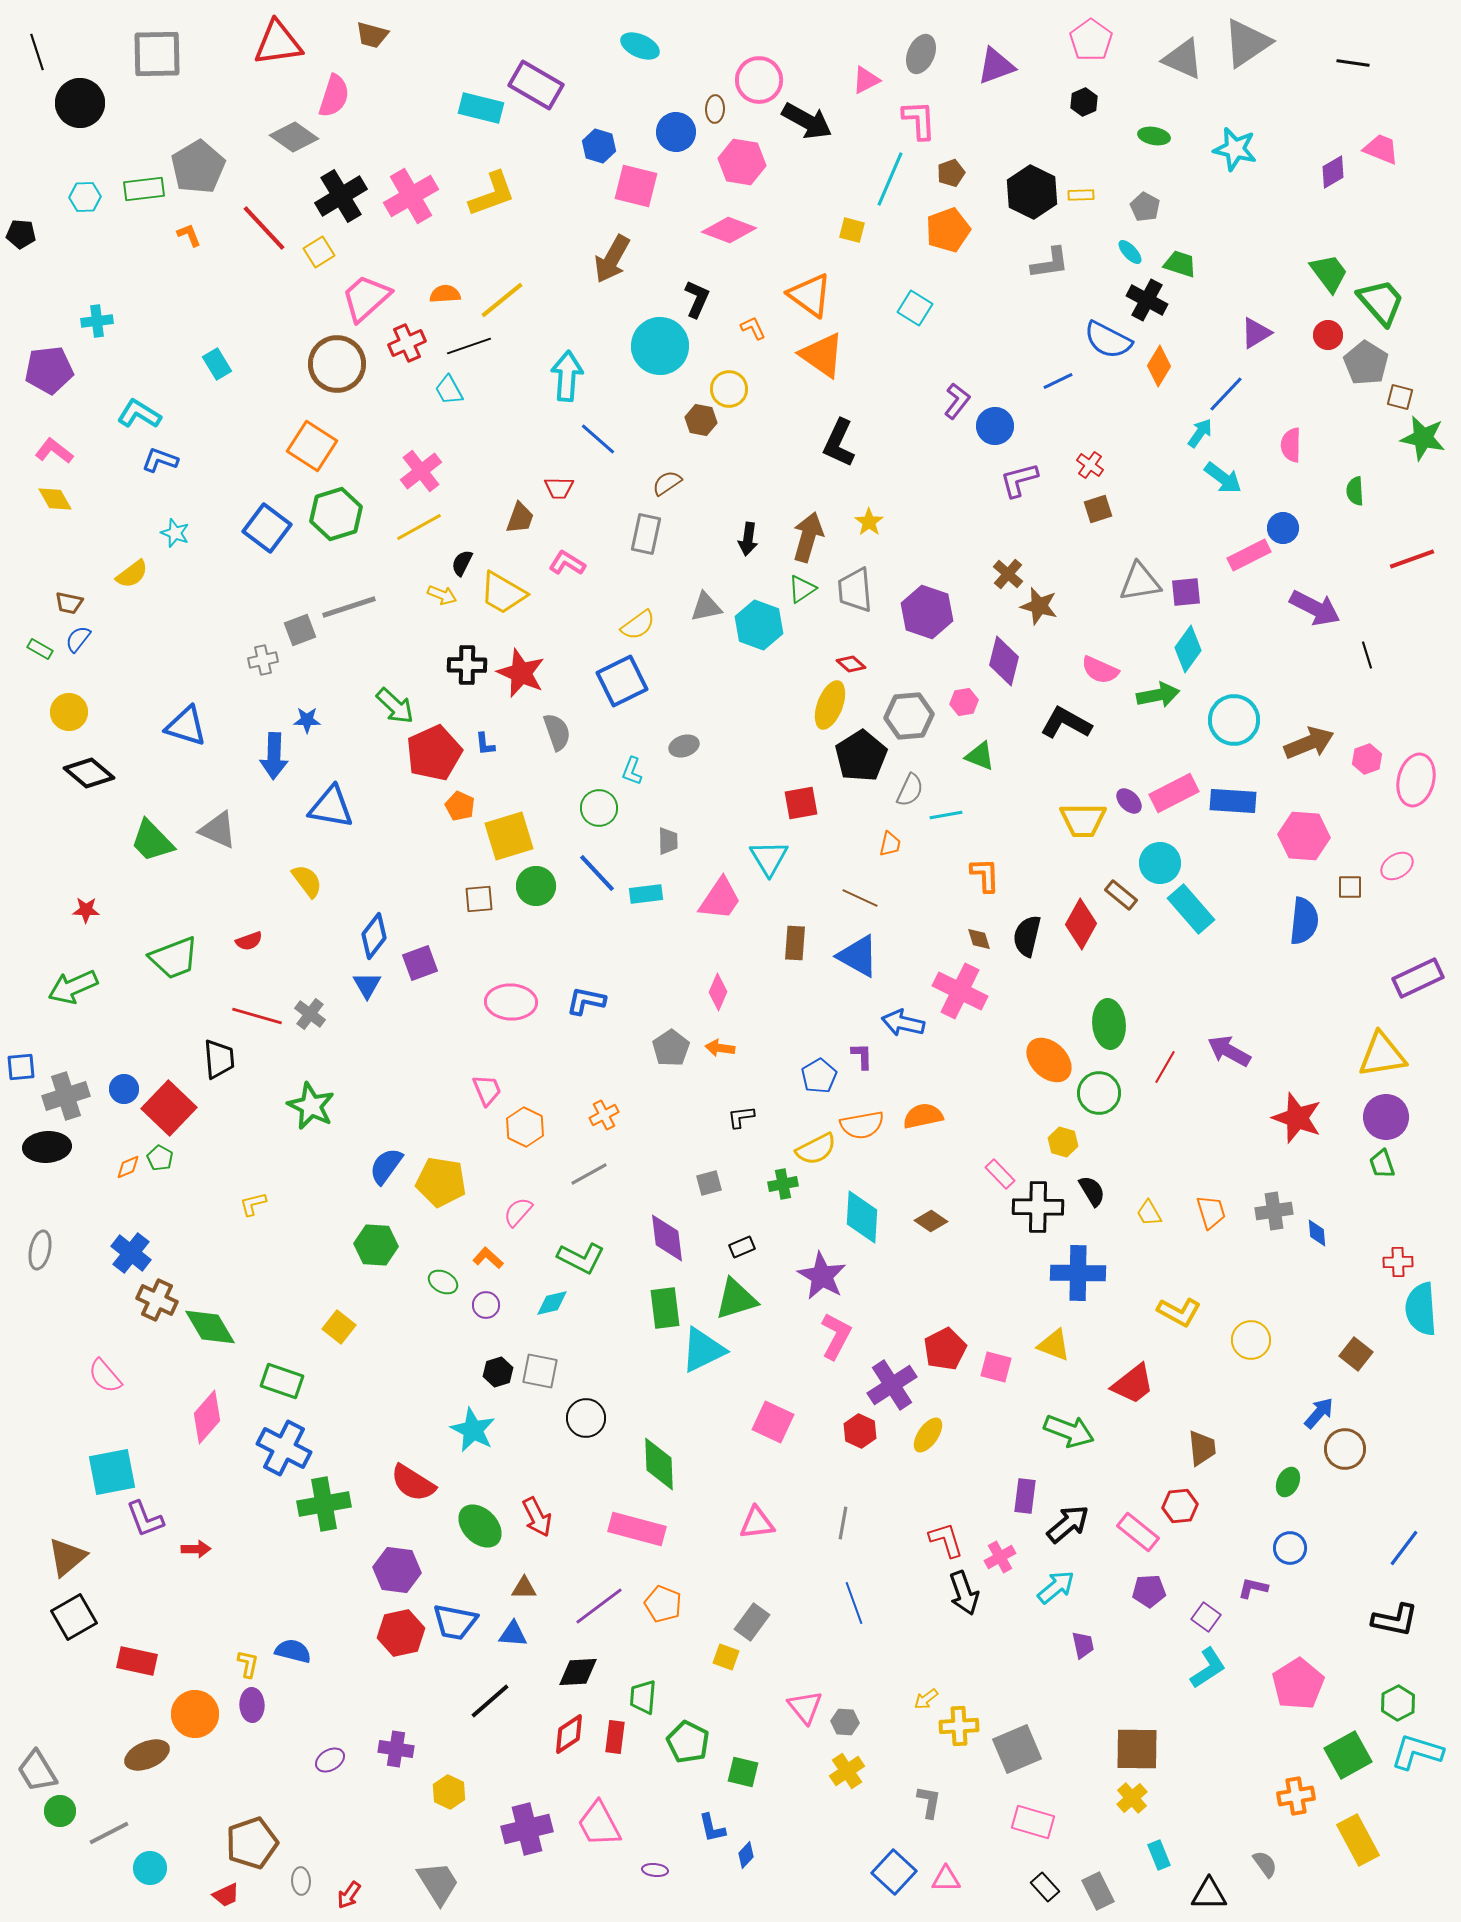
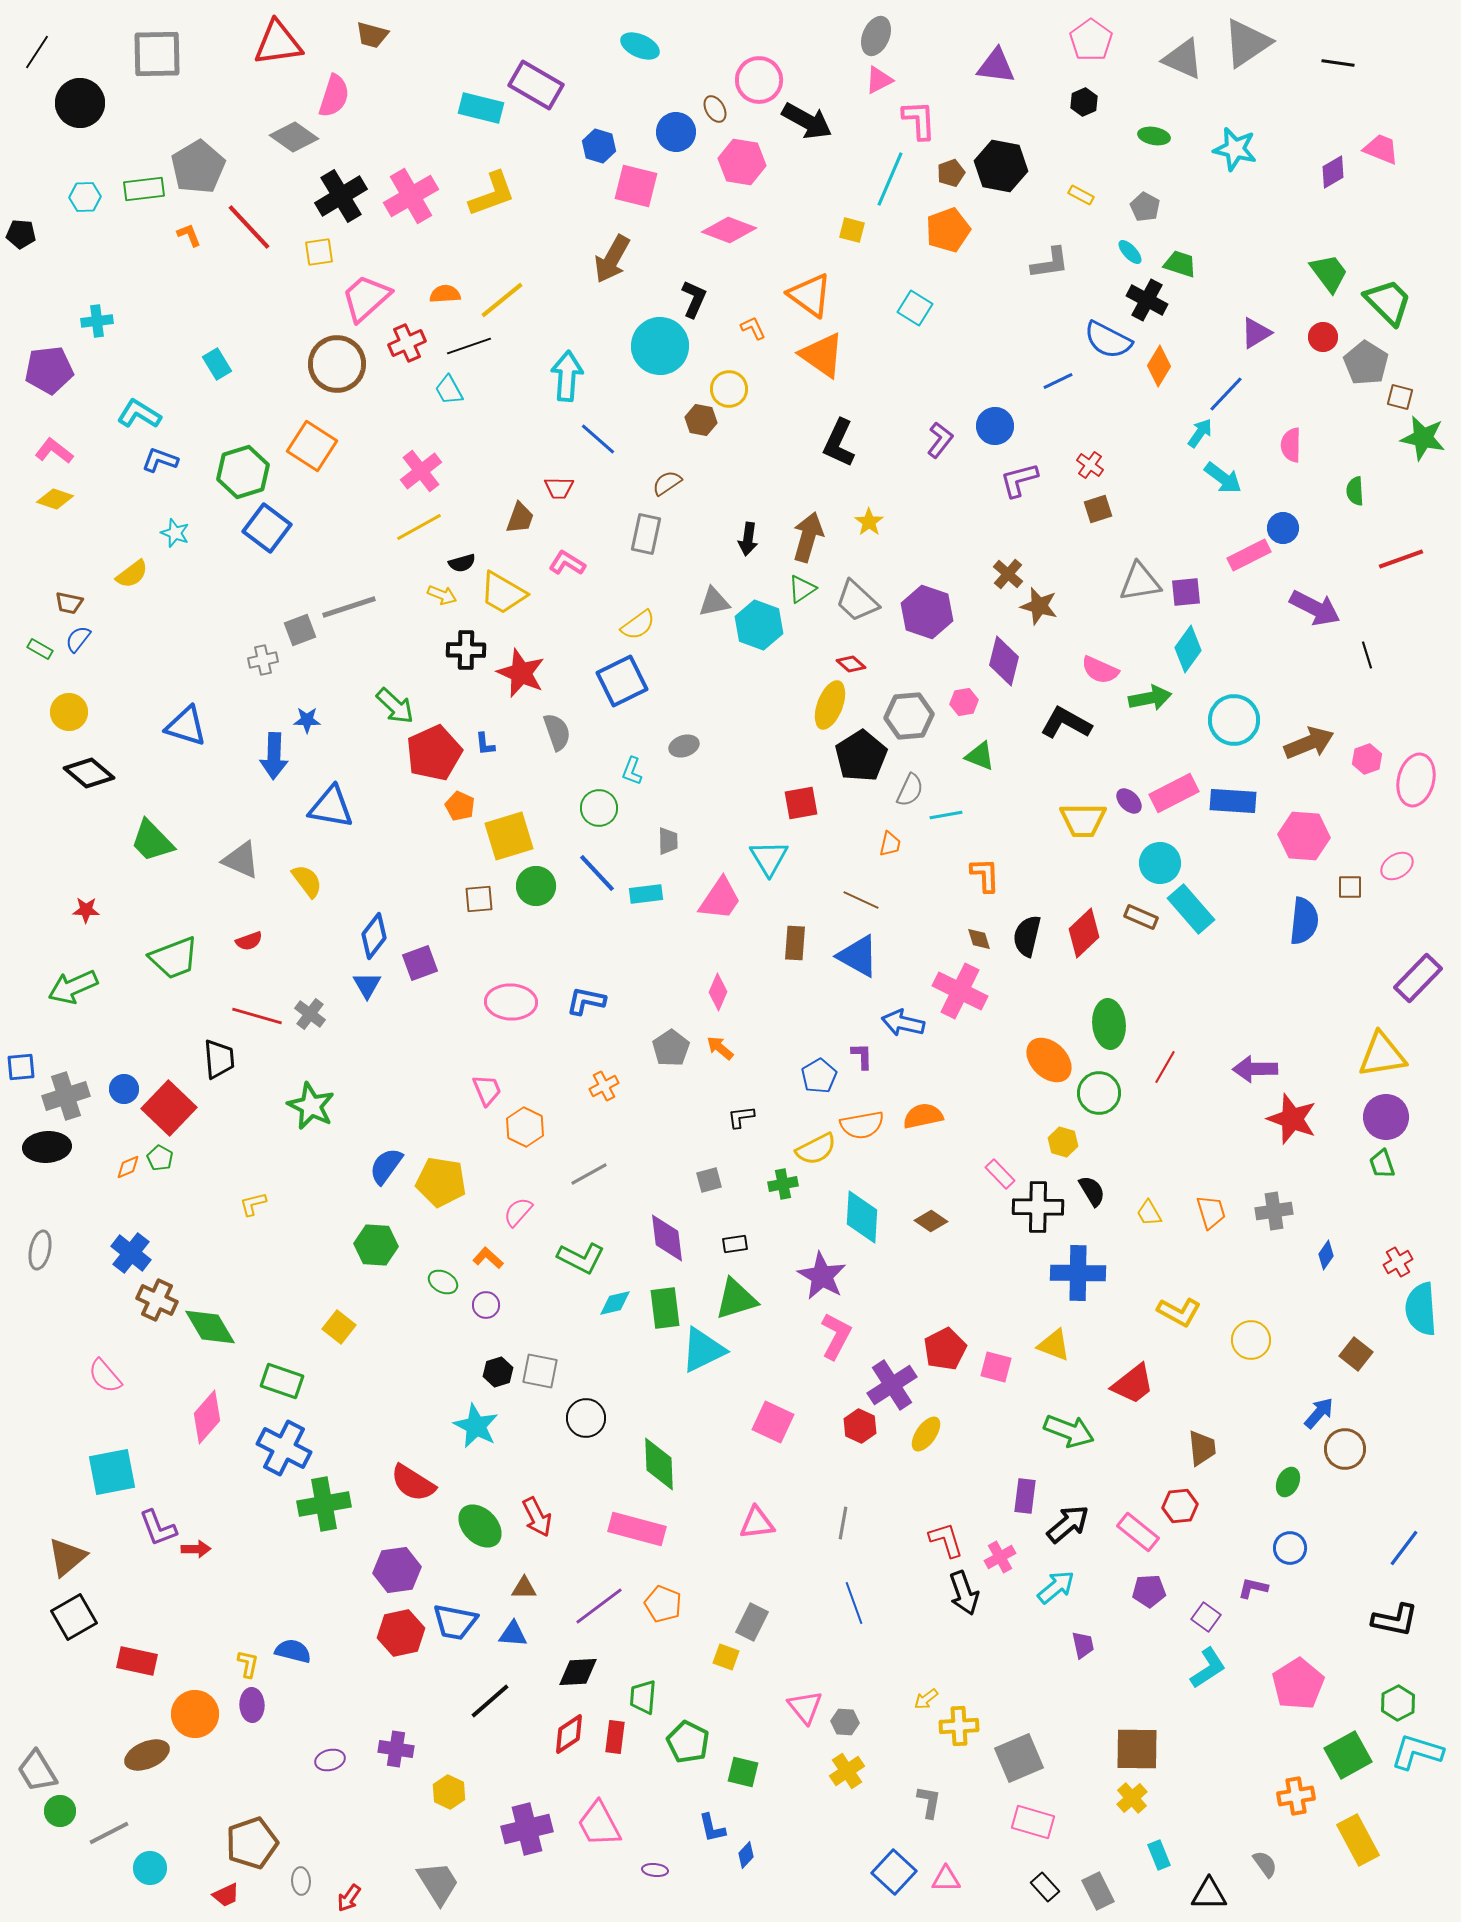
black line at (37, 52): rotated 51 degrees clockwise
gray ellipse at (921, 54): moved 45 px left, 18 px up
black line at (1353, 63): moved 15 px left
purple triangle at (996, 66): rotated 27 degrees clockwise
pink triangle at (866, 80): moved 13 px right
brown ellipse at (715, 109): rotated 32 degrees counterclockwise
black hexagon at (1032, 192): moved 31 px left, 26 px up; rotated 15 degrees counterclockwise
yellow rectangle at (1081, 195): rotated 30 degrees clockwise
red line at (264, 228): moved 15 px left, 1 px up
yellow square at (319, 252): rotated 24 degrees clockwise
black L-shape at (697, 299): moved 3 px left
green trapezoid at (1381, 302): moved 7 px right; rotated 4 degrees counterclockwise
red circle at (1328, 335): moved 5 px left, 2 px down
purple L-shape at (957, 401): moved 17 px left, 39 px down
yellow diamond at (55, 499): rotated 42 degrees counterclockwise
green hexagon at (336, 514): moved 93 px left, 42 px up
red line at (1412, 559): moved 11 px left
black semicircle at (462, 563): rotated 132 degrees counterclockwise
gray trapezoid at (855, 590): moved 2 px right, 11 px down; rotated 42 degrees counterclockwise
gray triangle at (706, 607): moved 8 px right, 5 px up
black cross at (467, 665): moved 1 px left, 15 px up
green arrow at (1158, 695): moved 8 px left, 3 px down
gray triangle at (218, 830): moved 23 px right, 30 px down
brown rectangle at (1121, 895): moved 20 px right, 22 px down; rotated 16 degrees counterclockwise
brown line at (860, 898): moved 1 px right, 2 px down
red diamond at (1081, 924): moved 3 px right, 9 px down; rotated 18 degrees clockwise
purple rectangle at (1418, 978): rotated 21 degrees counterclockwise
orange arrow at (720, 1048): rotated 32 degrees clockwise
purple arrow at (1229, 1051): moved 26 px right, 18 px down; rotated 30 degrees counterclockwise
orange cross at (604, 1115): moved 29 px up
red star at (1297, 1118): moved 5 px left, 1 px down
gray square at (709, 1183): moved 3 px up
blue diamond at (1317, 1233): moved 9 px right, 22 px down; rotated 40 degrees clockwise
black rectangle at (742, 1247): moved 7 px left, 3 px up; rotated 15 degrees clockwise
red cross at (1398, 1262): rotated 28 degrees counterclockwise
cyan diamond at (552, 1303): moved 63 px right
cyan star at (473, 1430): moved 3 px right, 4 px up
red hexagon at (860, 1431): moved 5 px up
yellow ellipse at (928, 1435): moved 2 px left, 1 px up
purple L-shape at (145, 1519): moved 13 px right, 9 px down
purple hexagon at (397, 1570): rotated 15 degrees counterclockwise
gray rectangle at (752, 1622): rotated 9 degrees counterclockwise
gray square at (1017, 1749): moved 2 px right, 9 px down
purple ellipse at (330, 1760): rotated 16 degrees clockwise
red arrow at (349, 1895): moved 3 px down
